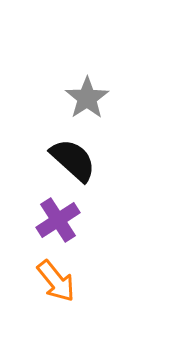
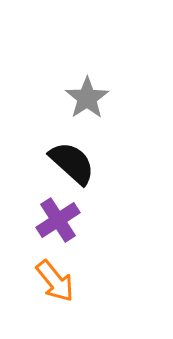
black semicircle: moved 1 px left, 3 px down
orange arrow: moved 1 px left
